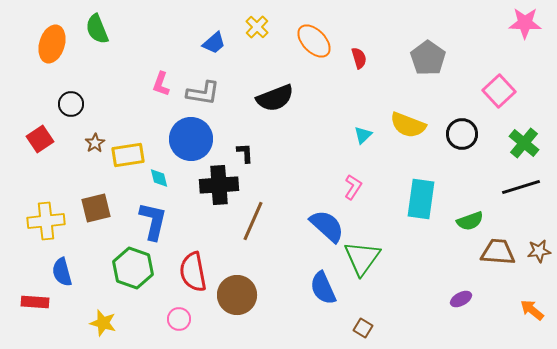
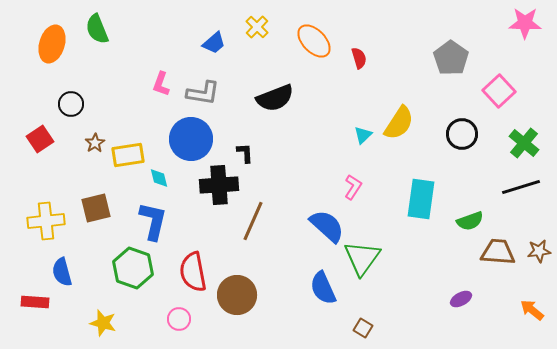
gray pentagon at (428, 58): moved 23 px right
yellow semicircle at (408, 125): moved 9 px left, 2 px up; rotated 78 degrees counterclockwise
